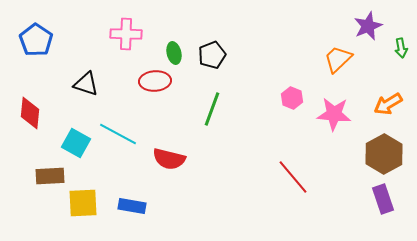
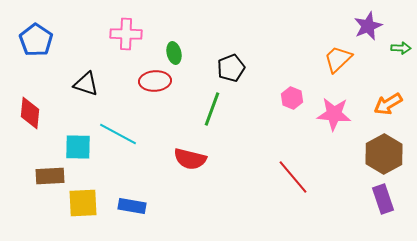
green arrow: rotated 78 degrees counterclockwise
black pentagon: moved 19 px right, 13 px down
cyan square: moved 2 px right, 4 px down; rotated 28 degrees counterclockwise
red semicircle: moved 21 px right
